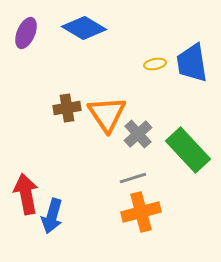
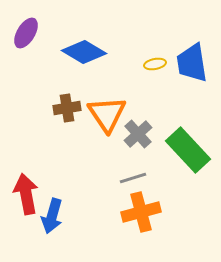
blue diamond: moved 24 px down
purple ellipse: rotated 8 degrees clockwise
